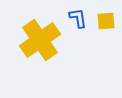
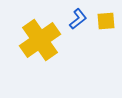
blue L-shape: moved 1 px down; rotated 60 degrees clockwise
